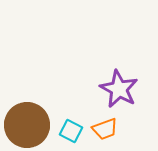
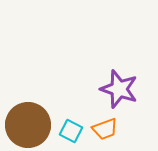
purple star: rotated 9 degrees counterclockwise
brown circle: moved 1 px right
